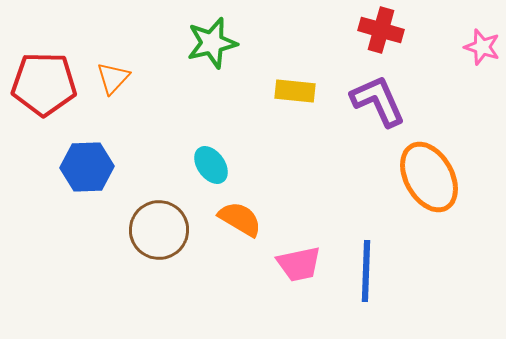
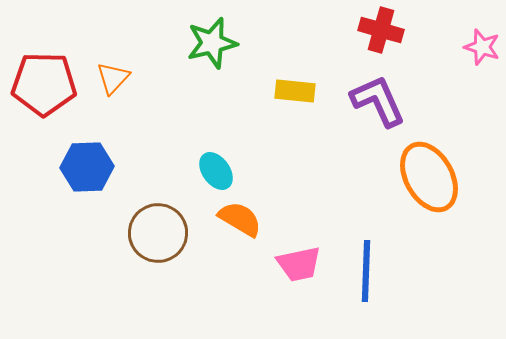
cyan ellipse: moved 5 px right, 6 px down
brown circle: moved 1 px left, 3 px down
